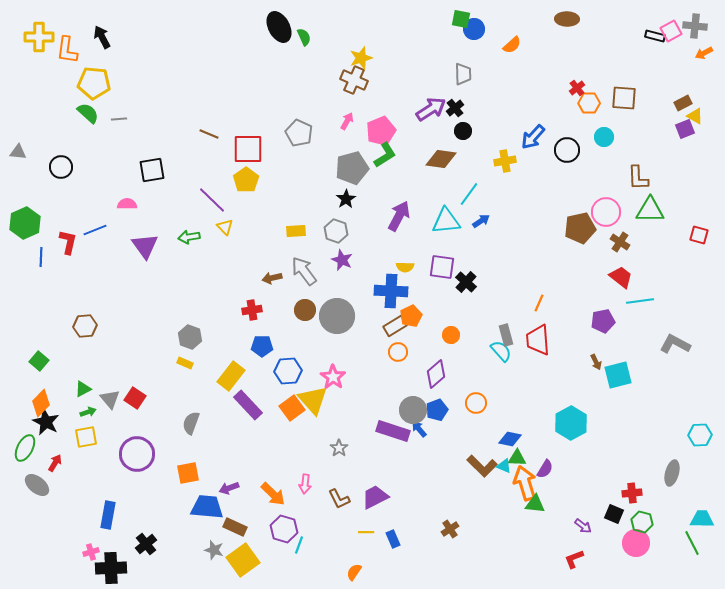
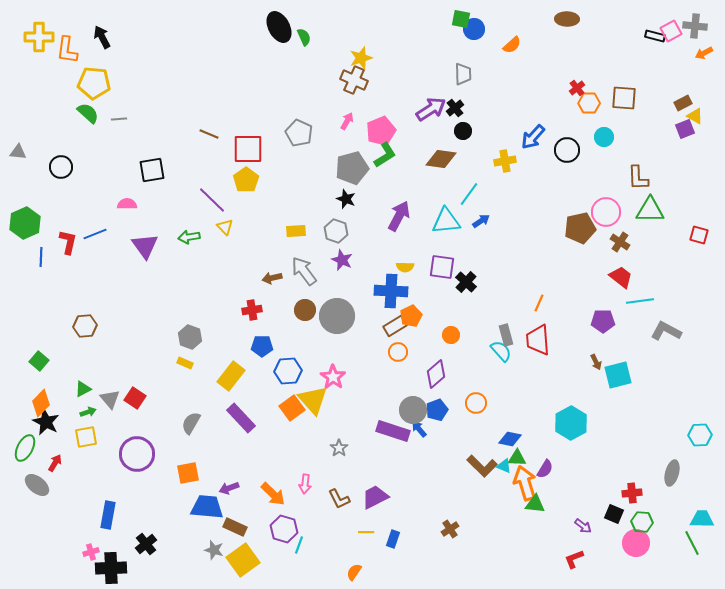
black star at (346, 199): rotated 18 degrees counterclockwise
blue line at (95, 230): moved 4 px down
purple pentagon at (603, 321): rotated 10 degrees clockwise
gray L-shape at (675, 344): moved 9 px left, 13 px up
purple rectangle at (248, 405): moved 7 px left, 13 px down
gray semicircle at (191, 423): rotated 10 degrees clockwise
green hexagon at (642, 522): rotated 10 degrees counterclockwise
blue rectangle at (393, 539): rotated 42 degrees clockwise
